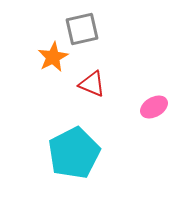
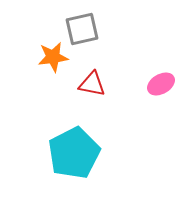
orange star: rotated 20 degrees clockwise
red triangle: rotated 12 degrees counterclockwise
pink ellipse: moved 7 px right, 23 px up
